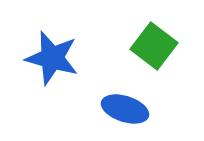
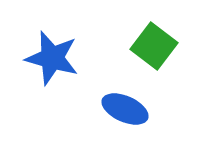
blue ellipse: rotated 6 degrees clockwise
